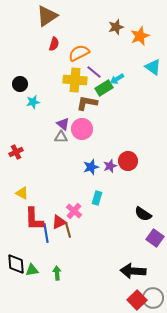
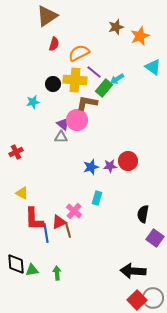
black circle: moved 33 px right
green rectangle: rotated 18 degrees counterclockwise
pink circle: moved 5 px left, 9 px up
purple star: rotated 16 degrees clockwise
black semicircle: rotated 66 degrees clockwise
